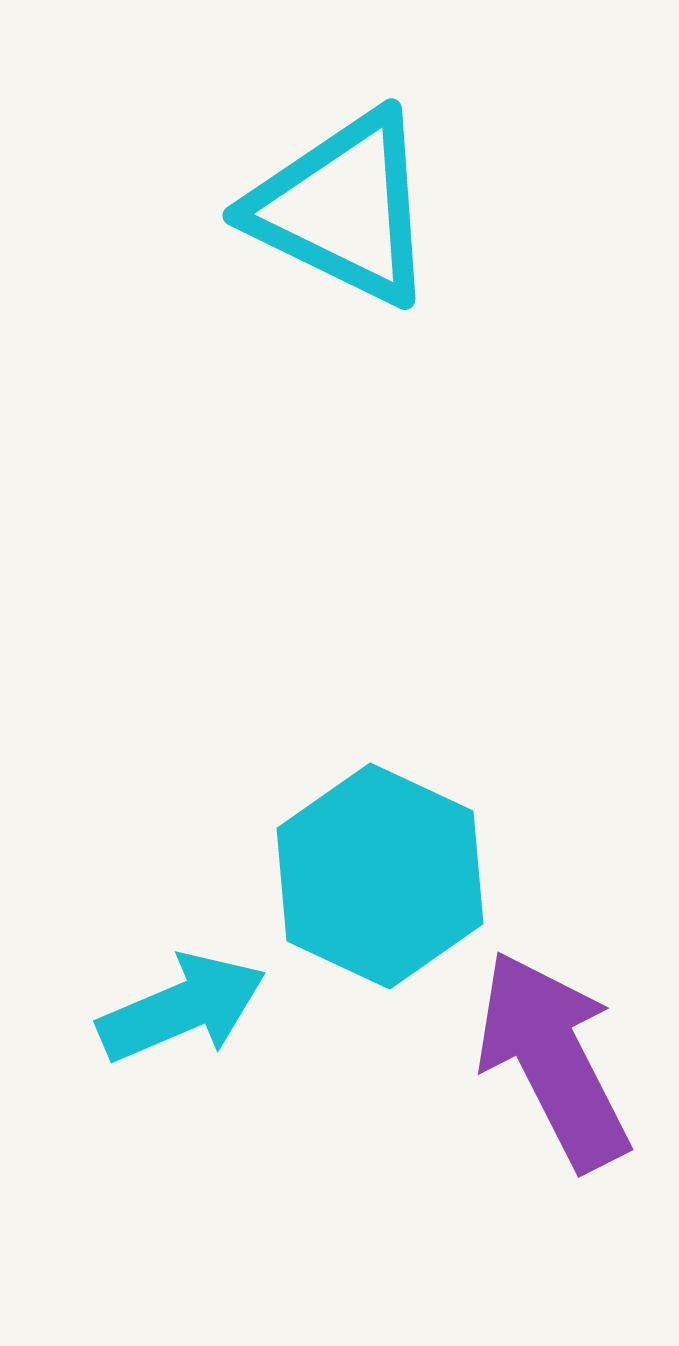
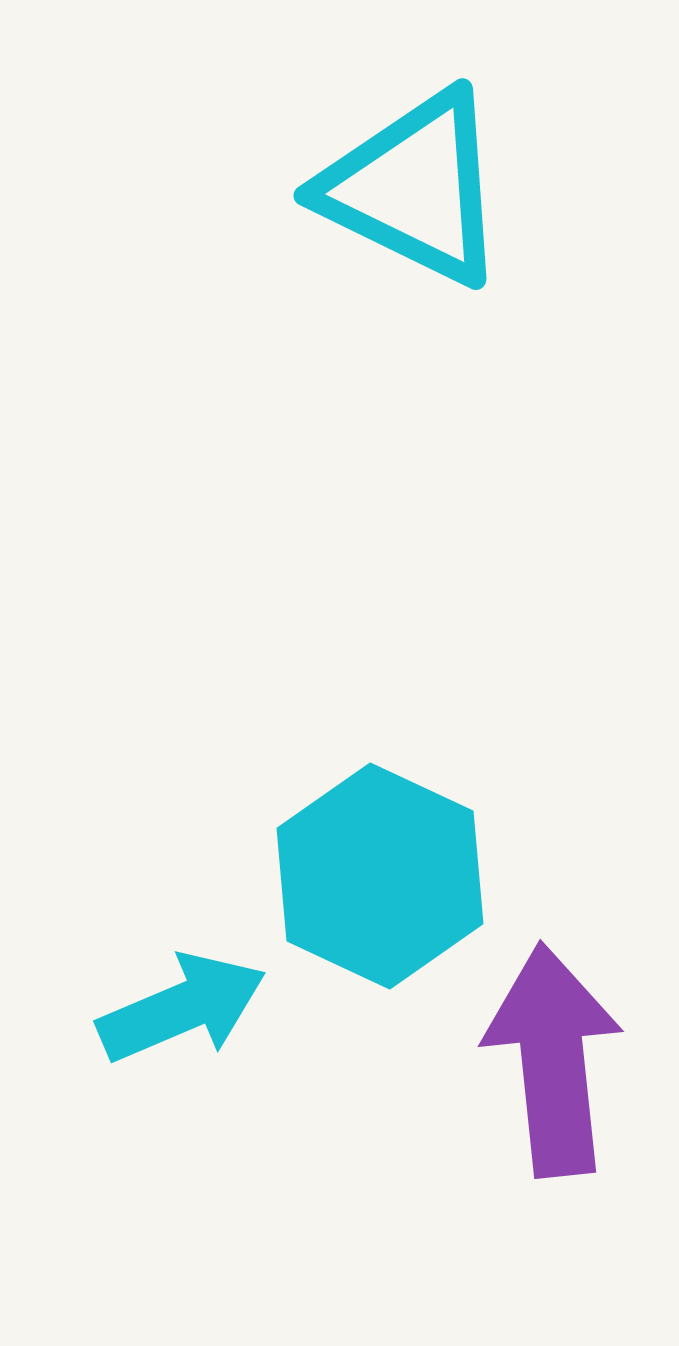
cyan triangle: moved 71 px right, 20 px up
purple arrow: rotated 21 degrees clockwise
